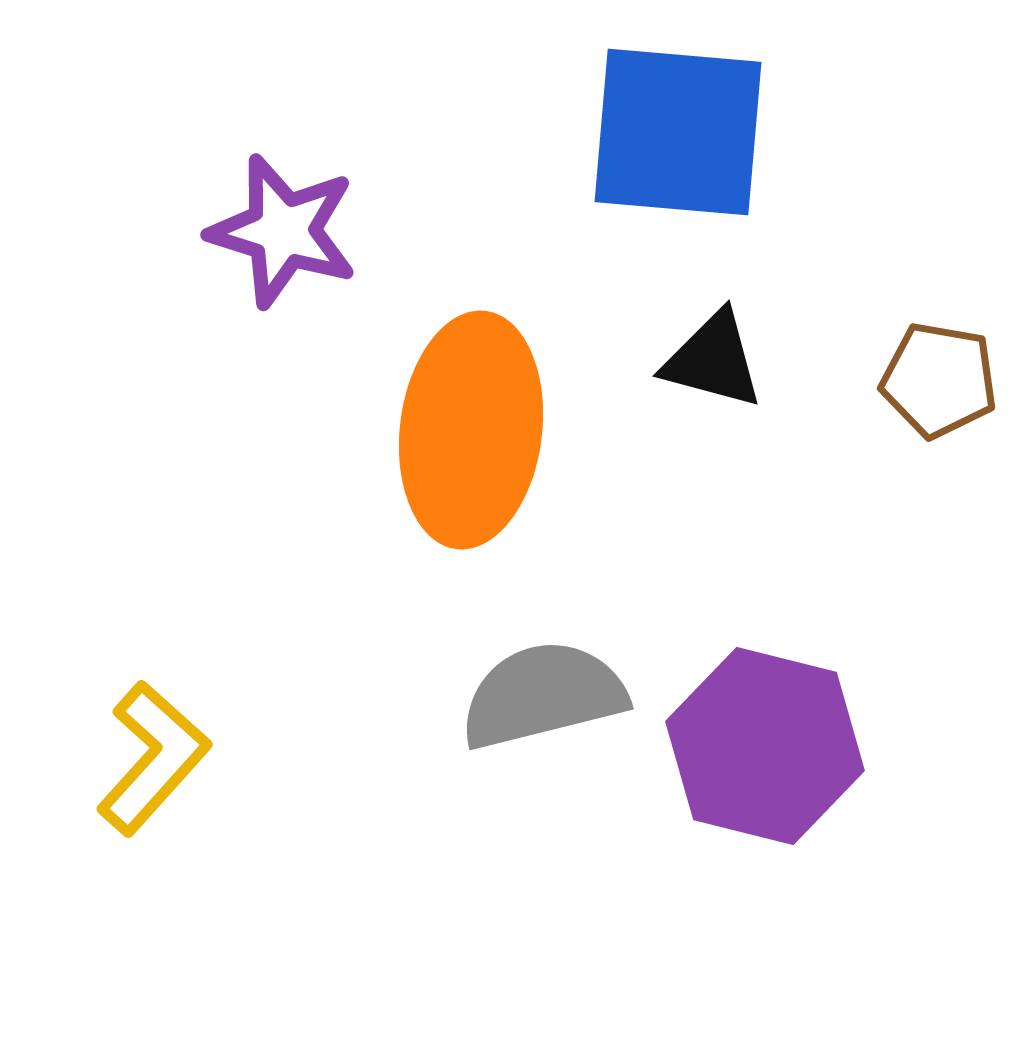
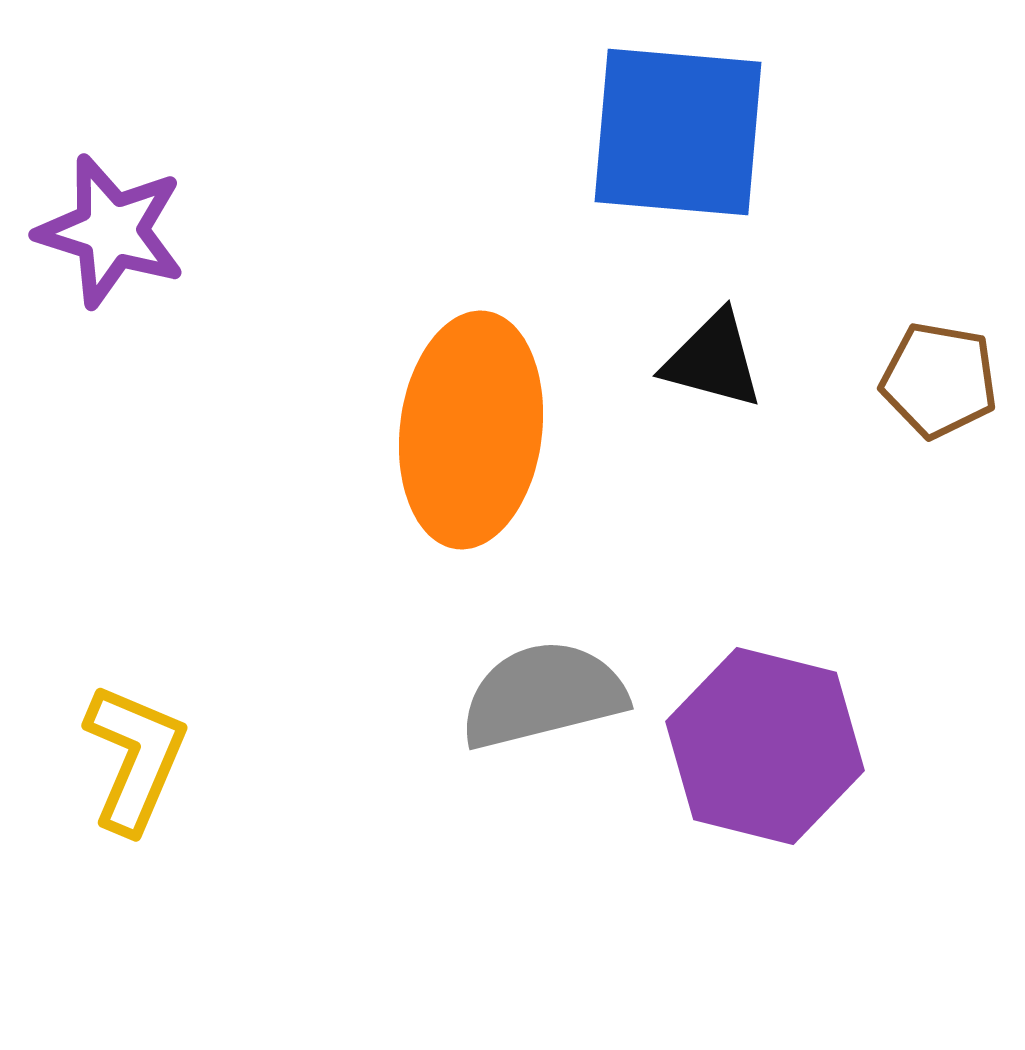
purple star: moved 172 px left
yellow L-shape: moved 18 px left; rotated 19 degrees counterclockwise
